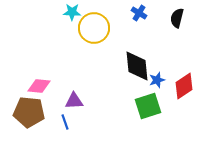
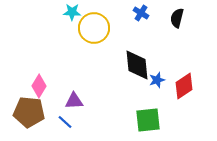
blue cross: moved 2 px right
black diamond: moved 1 px up
pink diamond: rotated 65 degrees counterclockwise
green square: moved 14 px down; rotated 12 degrees clockwise
blue line: rotated 28 degrees counterclockwise
